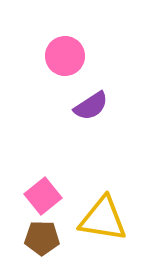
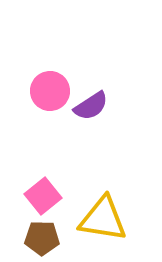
pink circle: moved 15 px left, 35 px down
